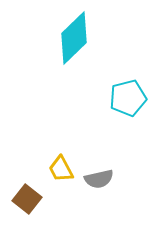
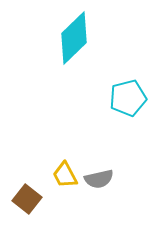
yellow trapezoid: moved 4 px right, 6 px down
